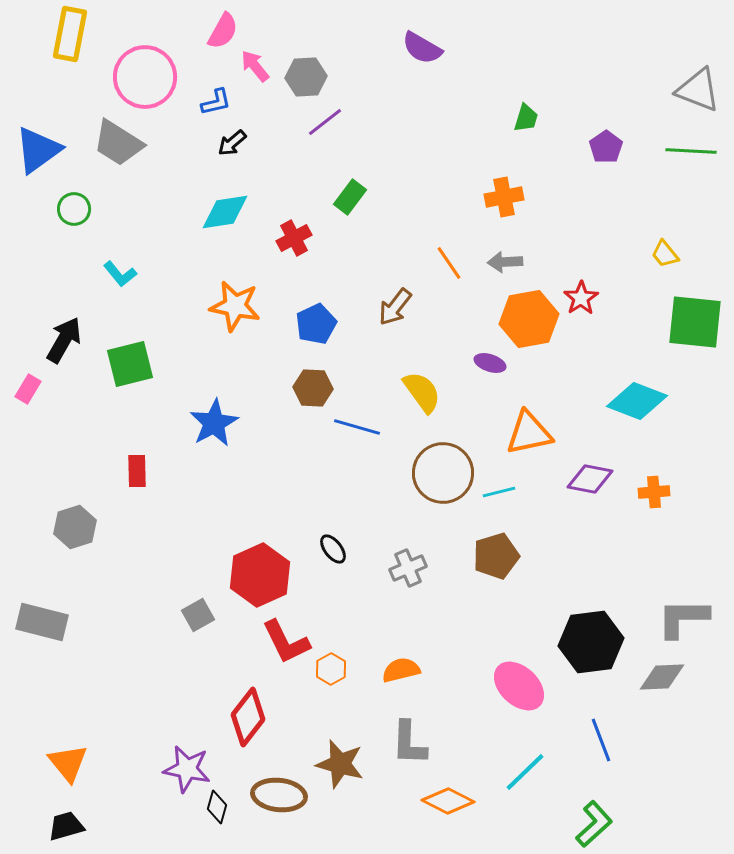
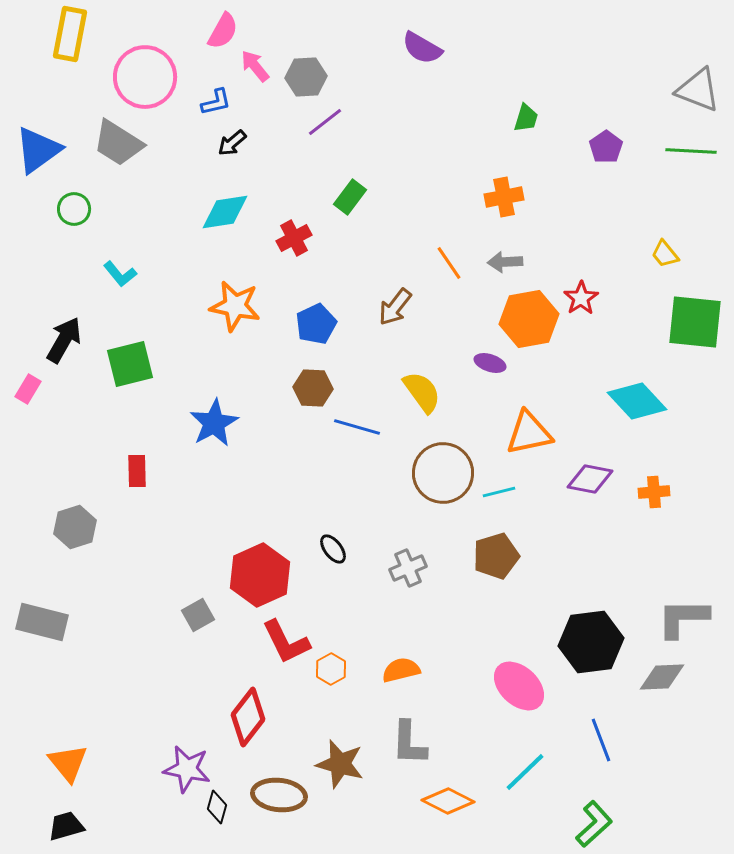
cyan diamond at (637, 401): rotated 26 degrees clockwise
